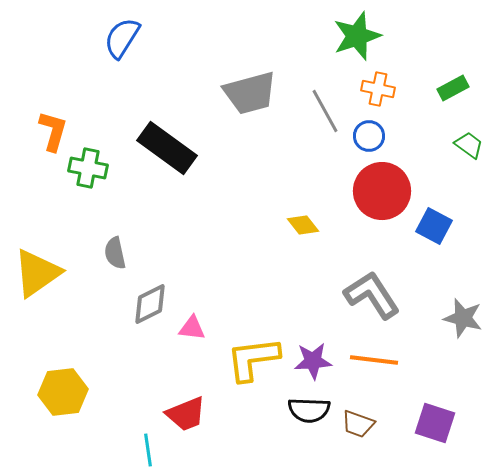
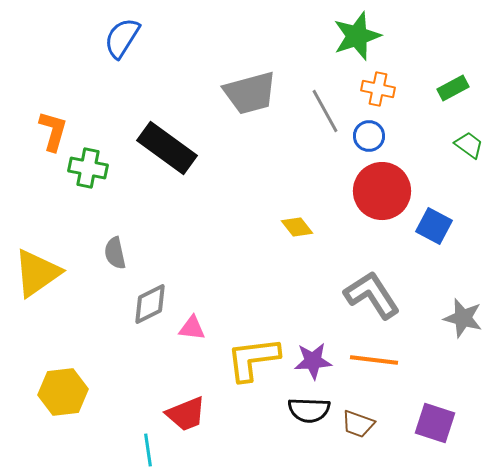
yellow diamond: moved 6 px left, 2 px down
